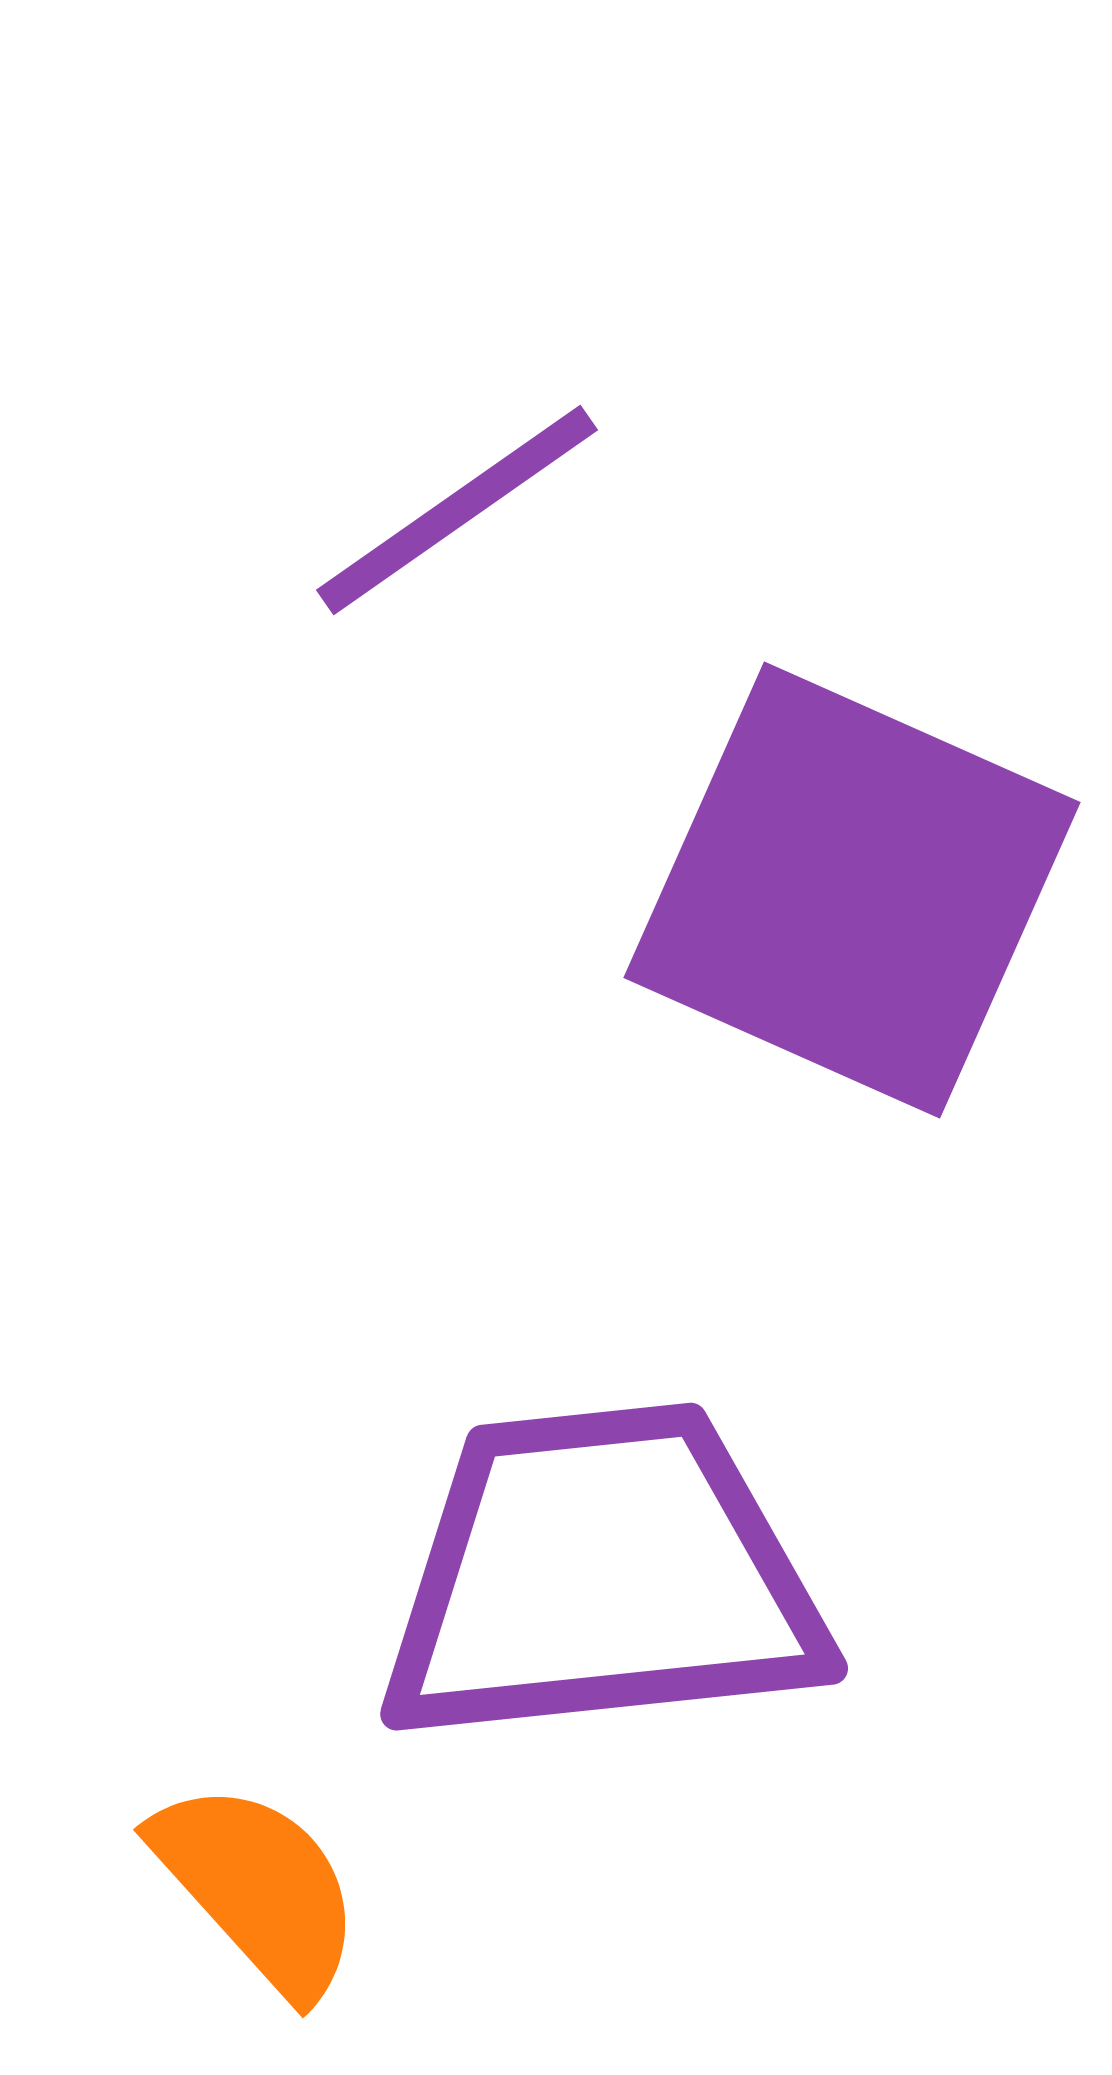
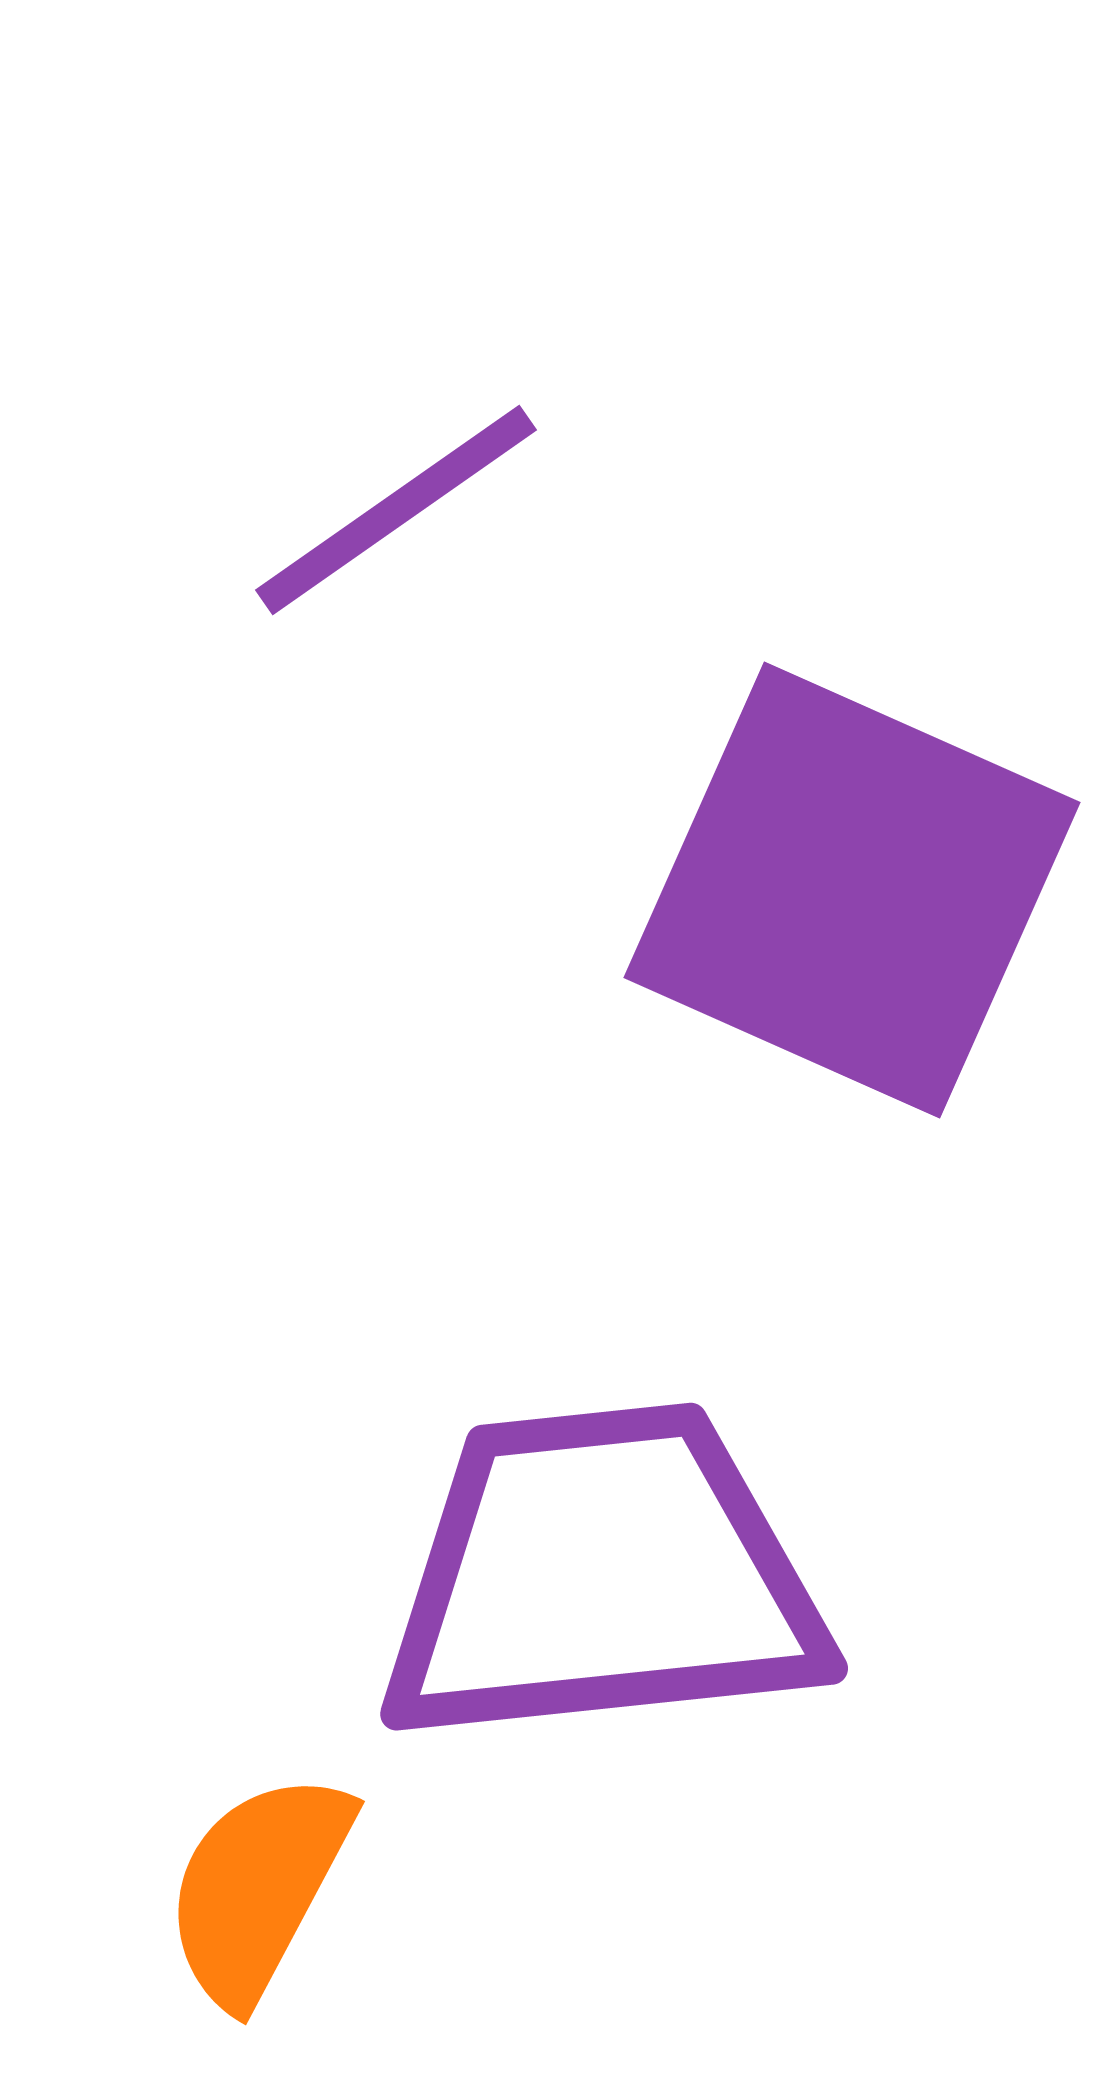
purple line: moved 61 px left
orange semicircle: rotated 110 degrees counterclockwise
